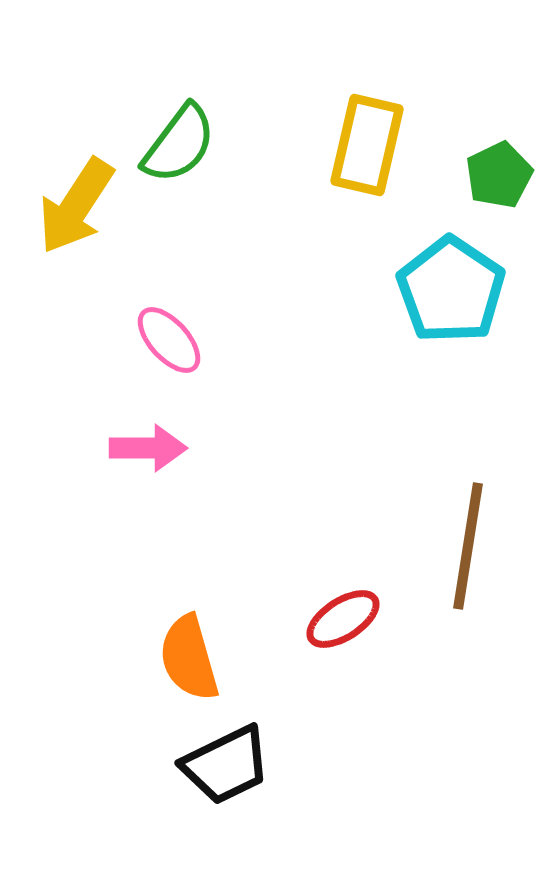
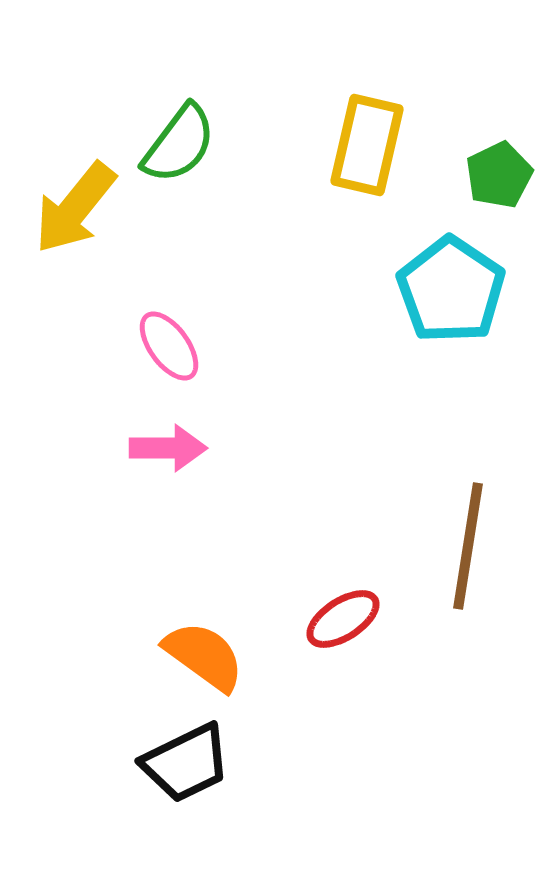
yellow arrow: moved 1 px left, 2 px down; rotated 6 degrees clockwise
pink ellipse: moved 6 px down; rotated 6 degrees clockwise
pink arrow: moved 20 px right
orange semicircle: moved 15 px right, 2 px up; rotated 142 degrees clockwise
black trapezoid: moved 40 px left, 2 px up
